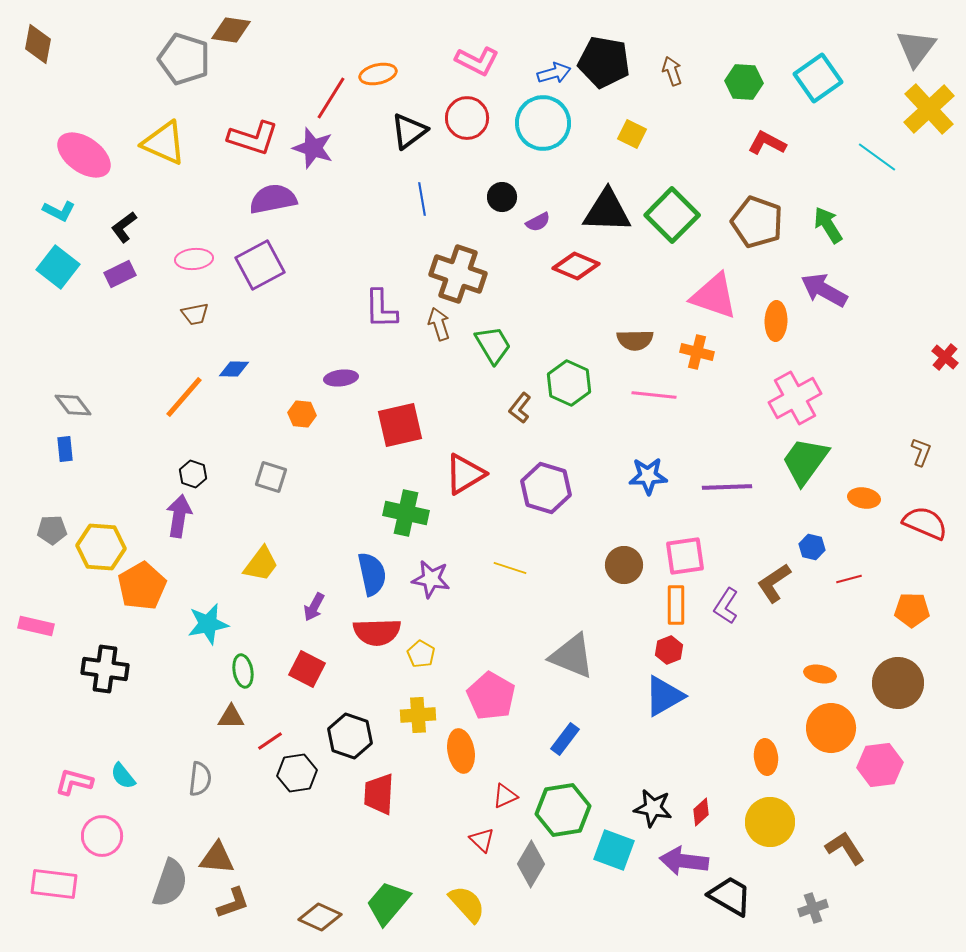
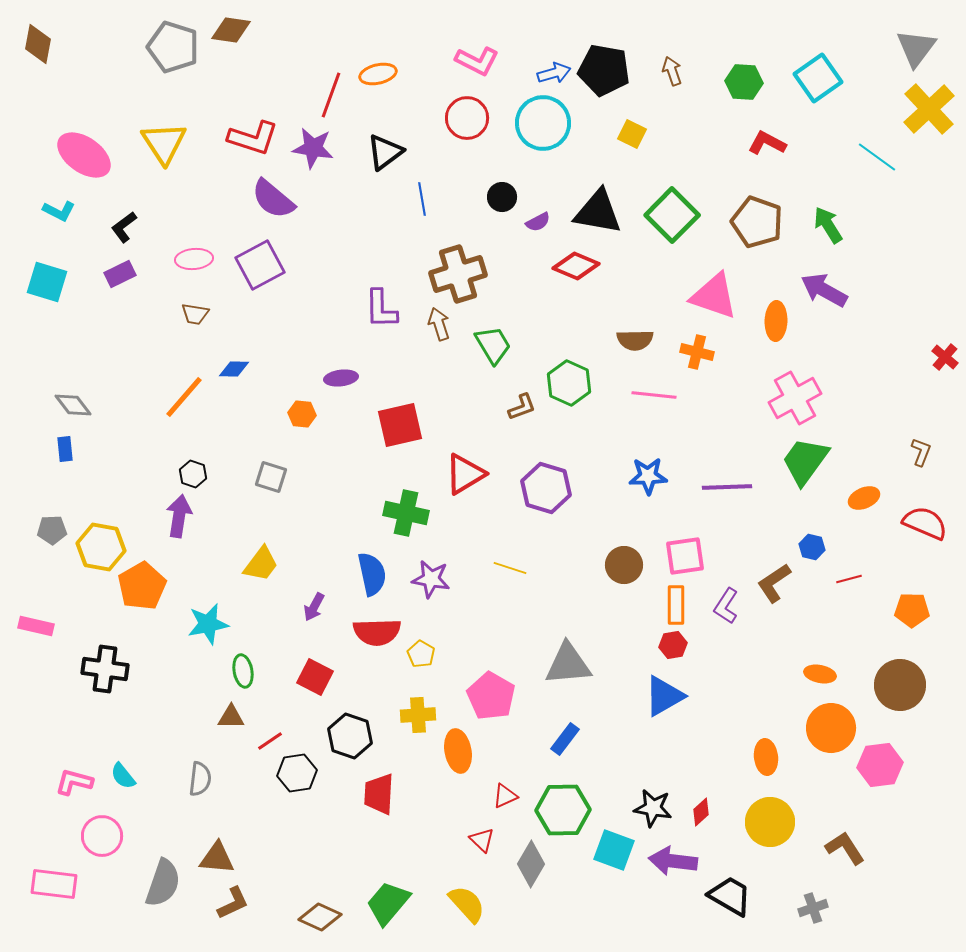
gray pentagon at (184, 59): moved 11 px left, 12 px up
black pentagon at (604, 62): moved 8 px down
red line at (331, 98): moved 3 px up; rotated 12 degrees counterclockwise
black triangle at (409, 131): moved 24 px left, 21 px down
yellow triangle at (164, 143): rotated 33 degrees clockwise
purple star at (313, 148): rotated 9 degrees counterclockwise
purple semicircle at (273, 199): rotated 129 degrees counterclockwise
black triangle at (607, 211): moved 9 px left, 1 px down; rotated 8 degrees clockwise
cyan square at (58, 267): moved 11 px left, 15 px down; rotated 21 degrees counterclockwise
brown cross at (458, 274): rotated 36 degrees counterclockwise
brown trapezoid at (195, 314): rotated 20 degrees clockwise
brown L-shape at (520, 408): moved 2 px right, 1 px up; rotated 148 degrees counterclockwise
orange ellipse at (864, 498): rotated 32 degrees counterclockwise
yellow hexagon at (101, 547): rotated 6 degrees clockwise
red hexagon at (669, 650): moved 4 px right, 5 px up; rotated 12 degrees clockwise
gray triangle at (572, 656): moved 4 px left, 8 px down; rotated 27 degrees counterclockwise
red square at (307, 669): moved 8 px right, 8 px down
brown circle at (898, 683): moved 2 px right, 2 px down
orange ellipse at (461, 751): moved 3 px left
green hexagon at (563, 810): rotated 8 degrees clockwise
purple arrow at (684, 861): moved 11 px left
gray semicircle at (170, 883): moved 7 px left
brown L-shape at (233, 903): rotated 6 degrees counterclockwise
